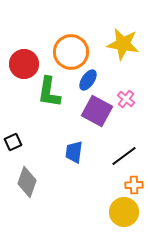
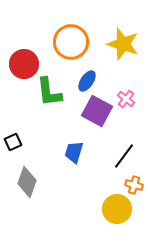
yellow star: rotated 8 degrees clockwise
orange circle: moved 10 px up
blue ellipse: moved 1 px left, 1 px down
green L-shape: rotated 16 degrees counterclockwise
blue trapezoid: rotated 10 degrees clockwise
black line: rotated 16 degrees counterclockwise
orange cross: rotated 18 degrees clockwise
yellow circle: moved 7 px left, 3 px up
